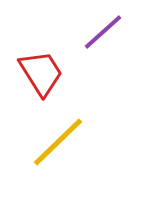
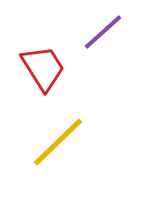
red trapezoid: moved 2 px right, 5 px up
